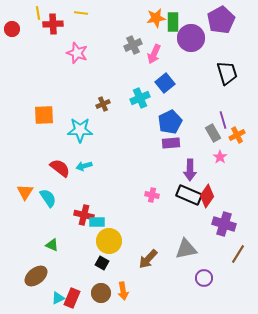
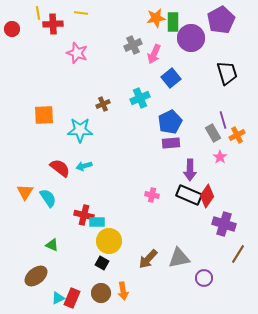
blue square at (165, 83): moved 6 px right, 5 px up
gray triangle at (186, 249): moved 7 px left, 9 px down
